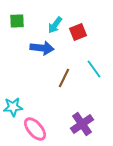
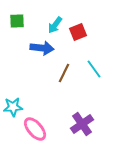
brown line: moved 5 px up
